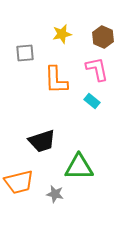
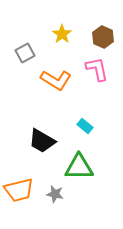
yellow star: rotated 24 degrees counterclockwise
gray square: rotated 24 degrees counterclockwise
orange L-shape: rotated 56 degrees counterclockwise
cyan rectangle: moved 7 px left, 25 px down
black trapezoid: rotated 48 degrees clockwise
orange trapezoid: moved 8 px down
